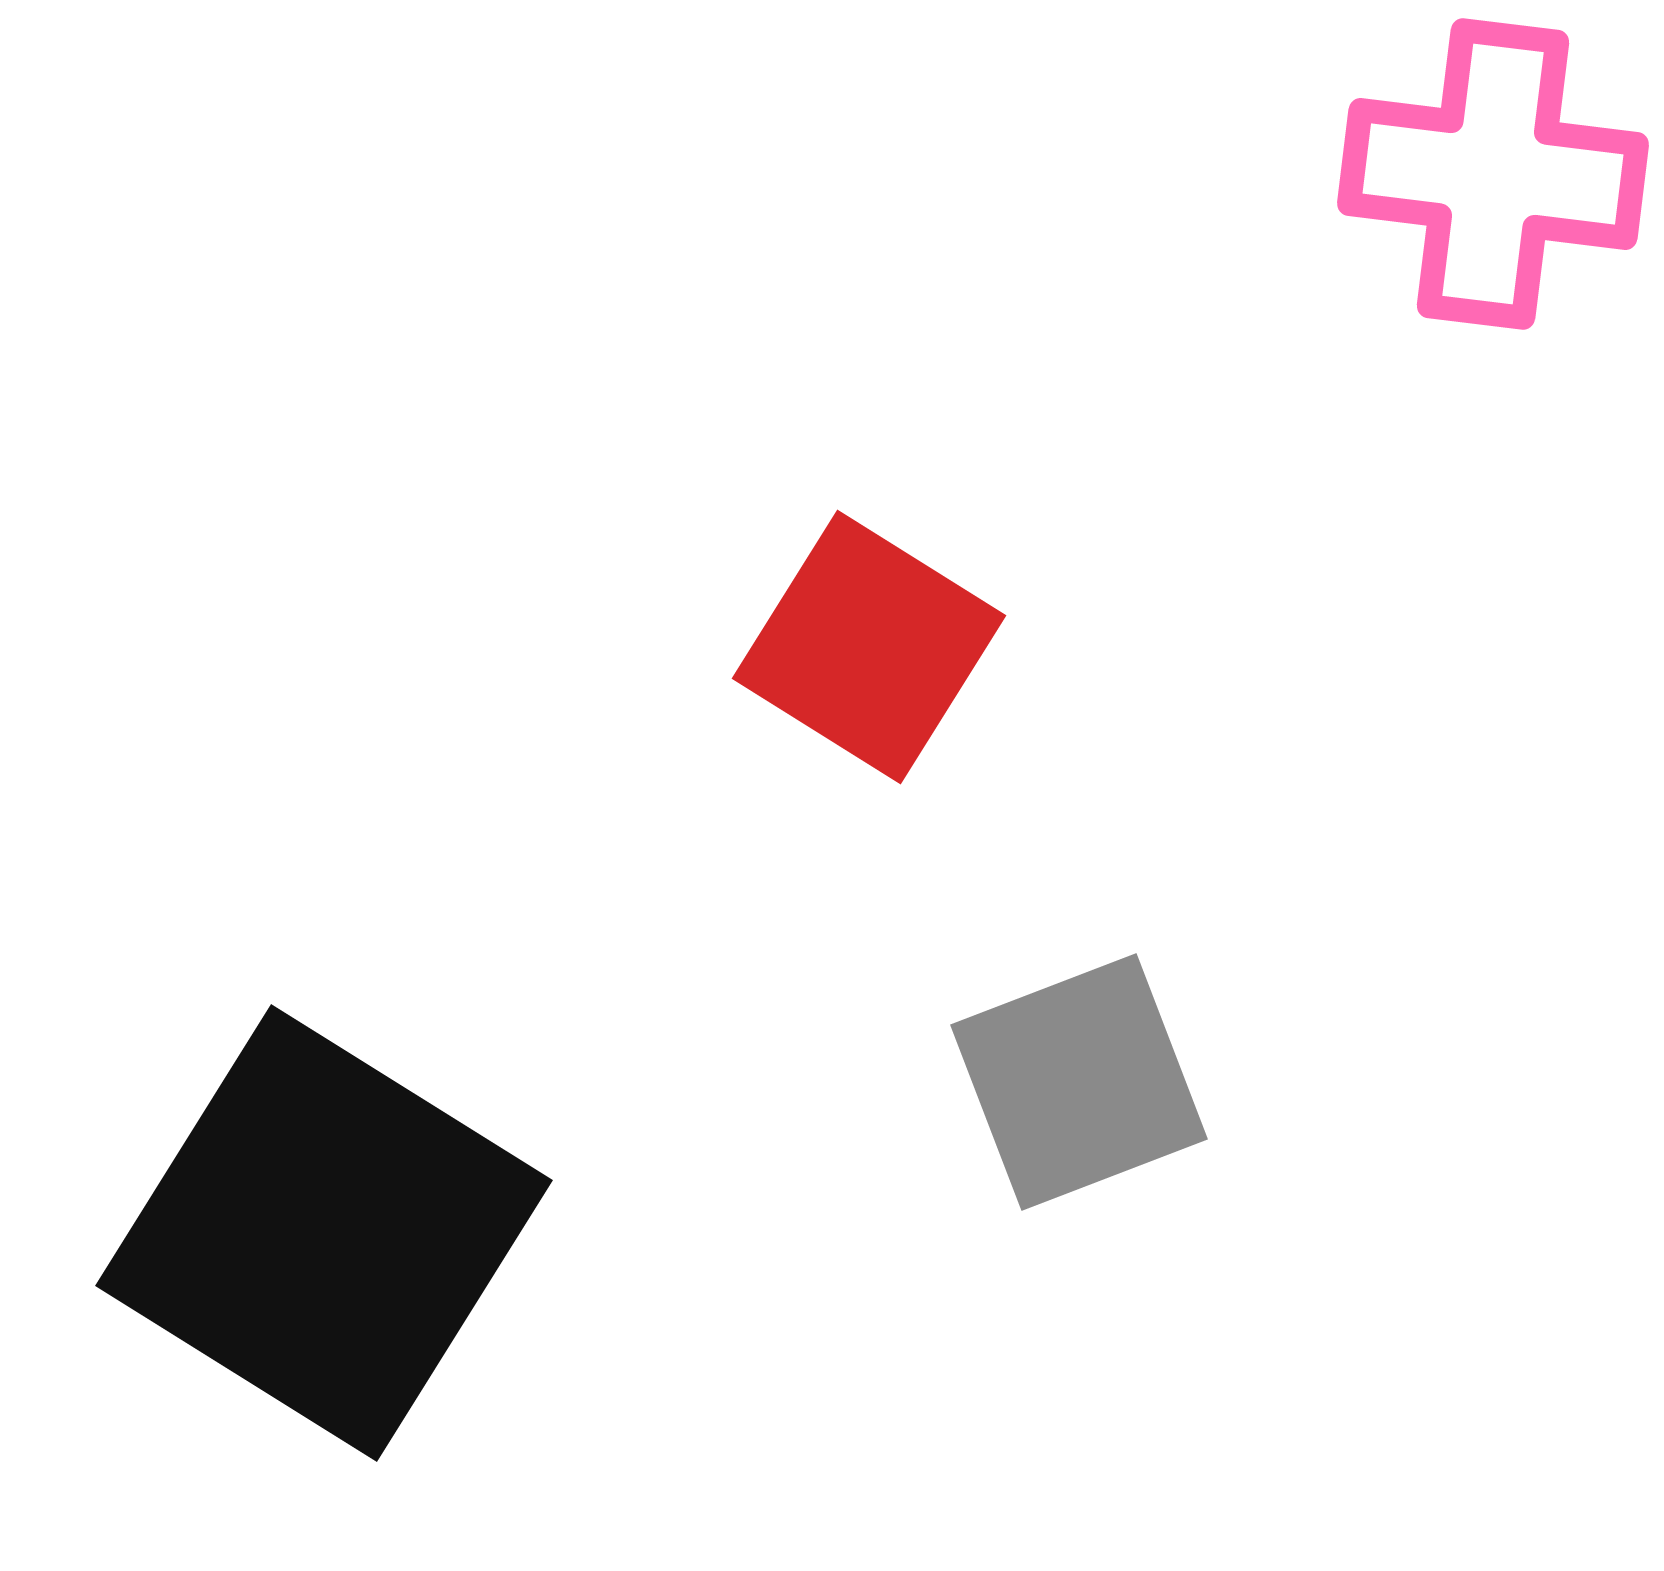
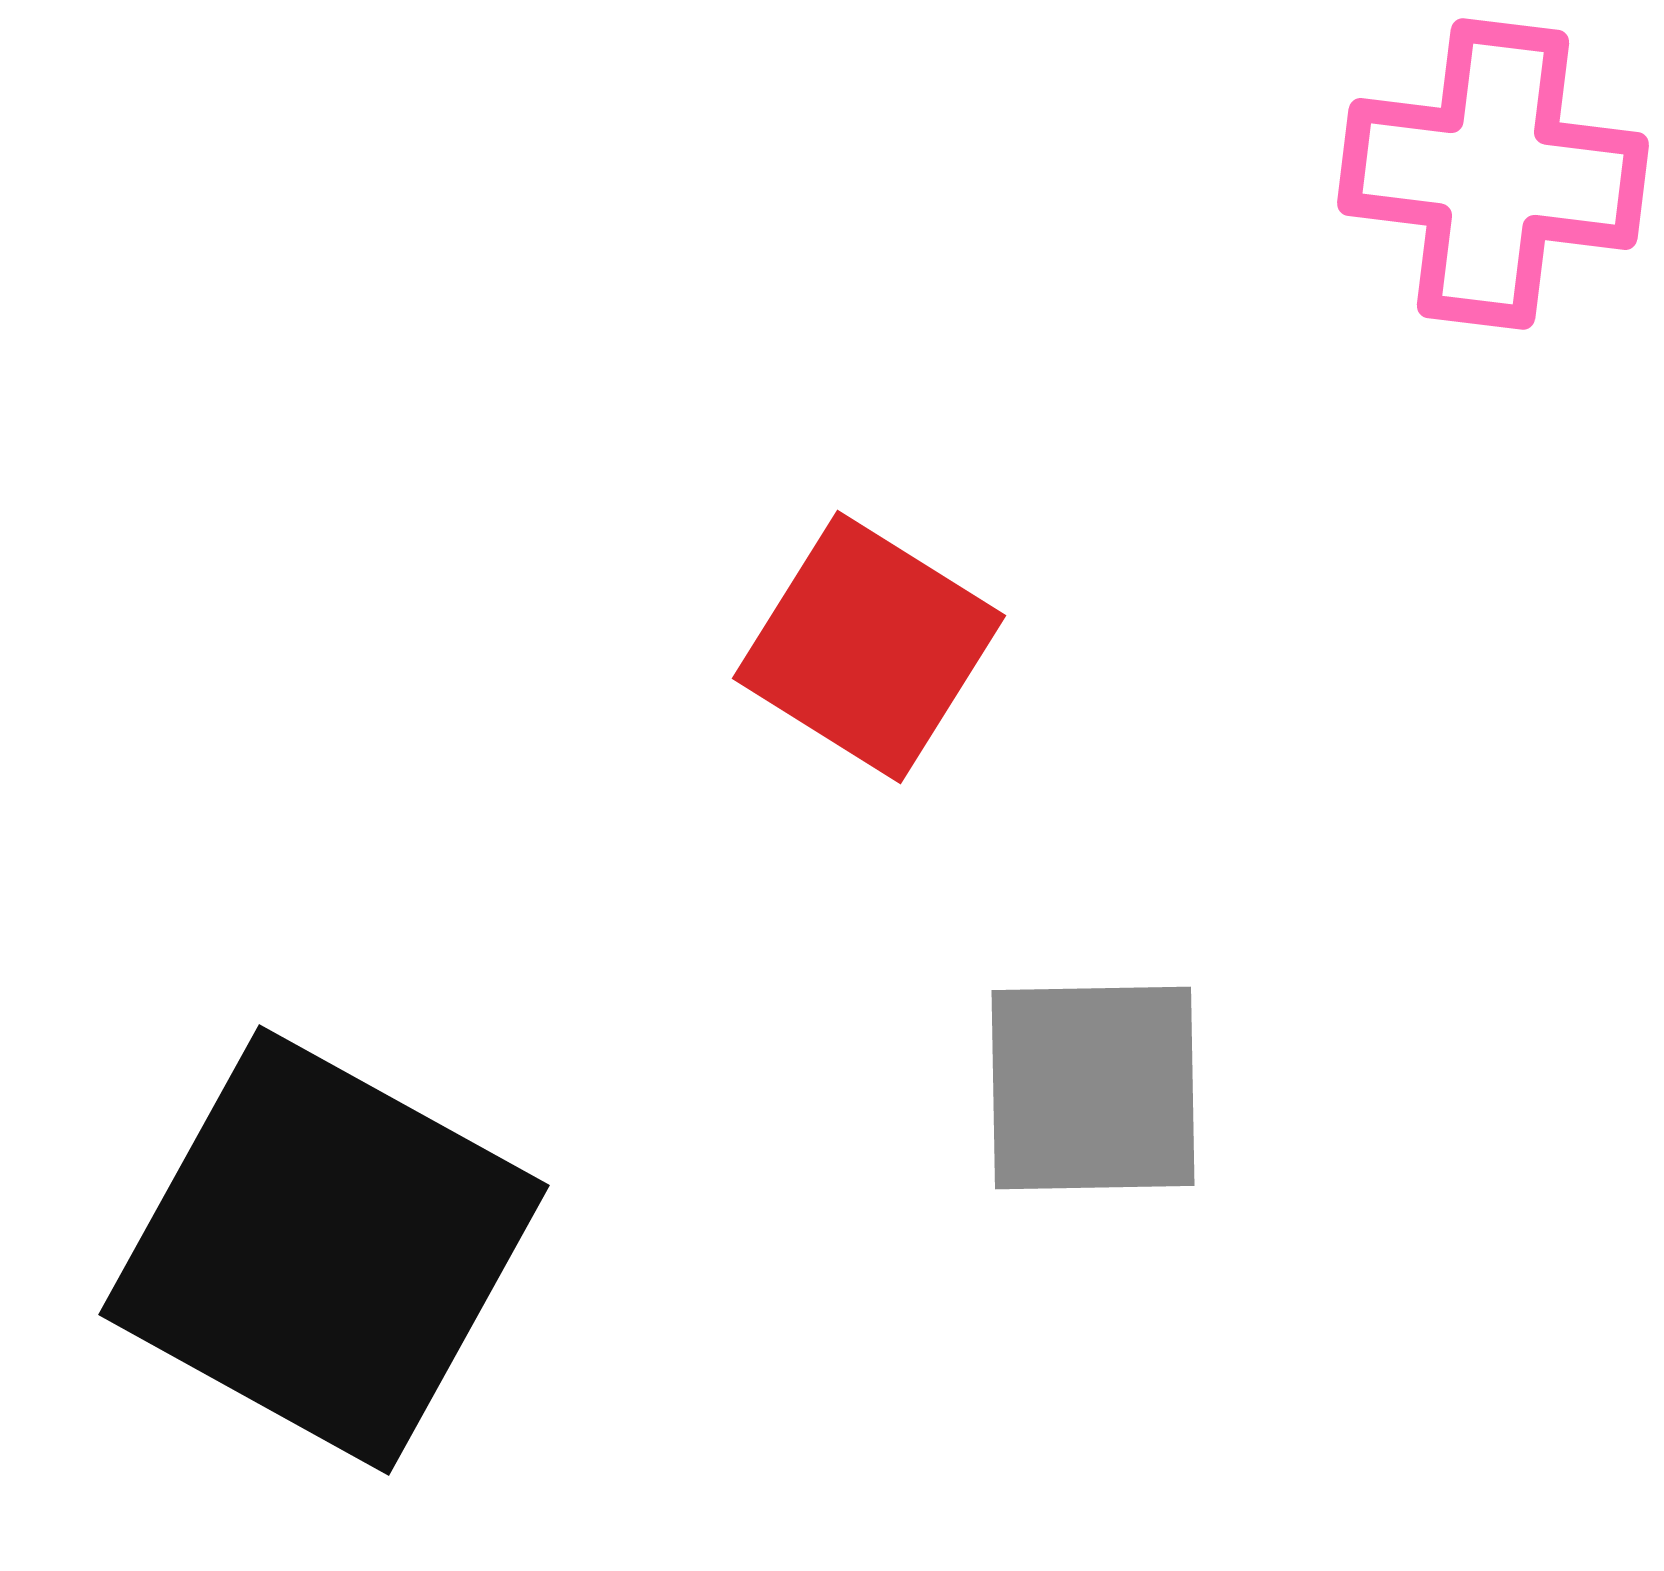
gray square: moved 14 px right, 6 px down; rotated 20 degrees clockwise
black square: moved 17 px down; rotated 3 degrees counterclockwise
